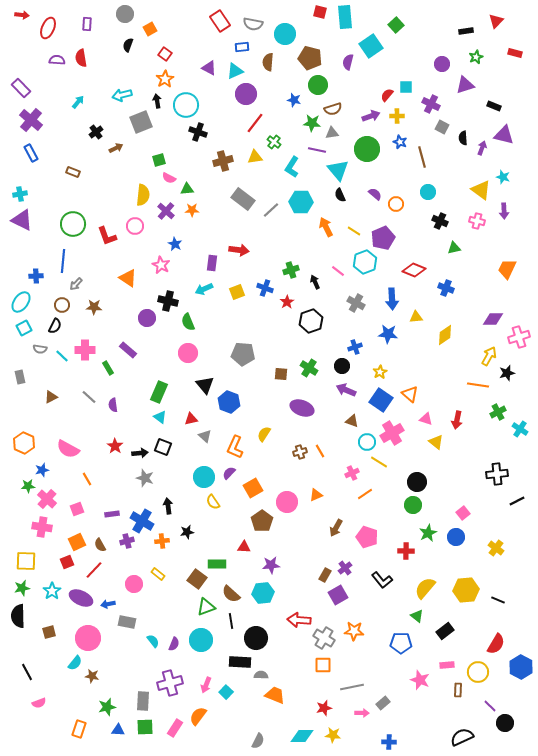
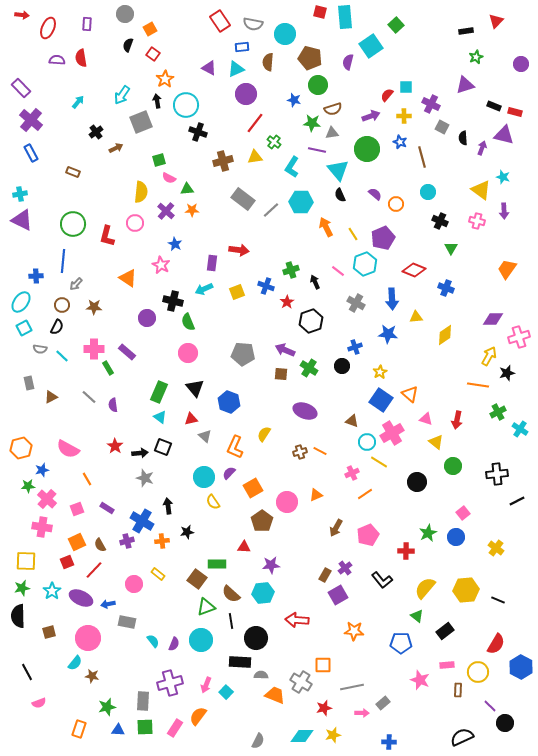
red rectangle at (515, 53): moved 59 px down
red square at (165, 54): moved 12 px left
purple circle at (442, 64): moved 79 px right
cyan triangle at (235, 71): moved 1 px right, 2 px up
cyan arrow at (122, 95): rotated 42 degrees counterclockwise
yellow cross at (397, 116): moved 7 px right
yellow semicircle at (143, 195): moved 2 px left, 3 px up
pink circle at (135, 226): moved 3 px up
yellow line at (354, 231): moved 1 px left, 3 px down; rotated 24 degrees clockwise
red L-shape at (107, 236): rotated 35 degrees clockwise
green triangle at (454, 248): moved 3 px left; rotated 48 degrees counterclockwise
cyan hexagon at (365, 262): moved 2 px down
orange trapezoid at (507, 269): rotated 10 degrees clockwise
blue cross at (265, 288): moved 1 px right, 2 px up
black cross at (168, 301): moved 5 px right
black semicircle at (55, 326): moved 2 px right, 1 px down
pink cross at (85, 350): moved 9 px right, 1 px up
purple rectangle at (128, 350): moved 1 px left, 2 px down
gray rectangle at (20, 377): moved 9 px right, 6 px down
black triangle at (205, 385): moved 10 px left, 3 px down
purple arrow at (346, 390): moved 61 px left, 40 px up
purple ellipse at (302, 408): moved 3 px right, 3 px down
orange hexagon at (24, 443): moved 3 px left, 5 px down; rotated 20 degrees clockwise
orange line at (320, 451): rotated 32 degrees counterclockwise
green circle at (413, 505): moved 40 px right, 39 px up
purple rectangle at (112, 514): moved 5 px left, 6 px up; rotated 40 degrees clockwise
pink pentagon at (367, 537): moved 1 px right, 2 px up; rotated 30 degrees clockwise
red arrow at (299, 620): moved 2 px left
gray cross at (324, 638): moved 23 px left, 44 px down
yellow star at (333, 735): rotated 21 degrees counterclockwise
